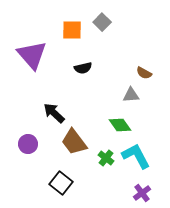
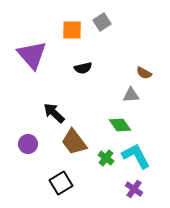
gray square: rotated 12 degrees clockwise
black square: rotated 20 degrees clockwise
purple cross: moved 8 px left, 4 px up; rotated 18 degrees counterclockwise
